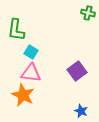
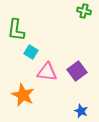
green cross: moved 4 px left, 2 px up
pink triangle: moved 16 px right, 1 px up
